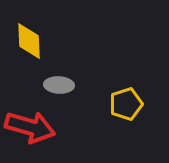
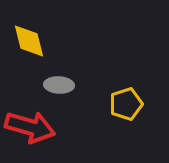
yellow diamond: rotated 12 degrees counterclockwise
